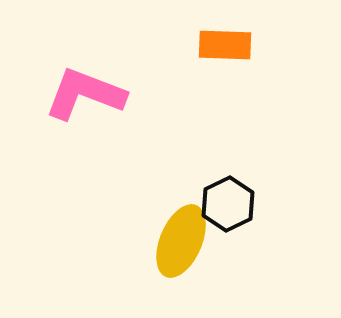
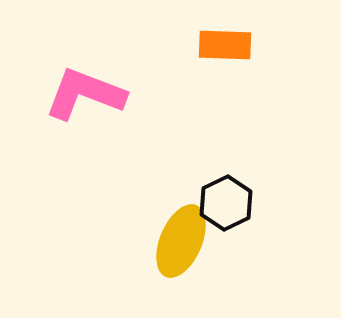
black hexagon: moved 2 px left, 1 px up
